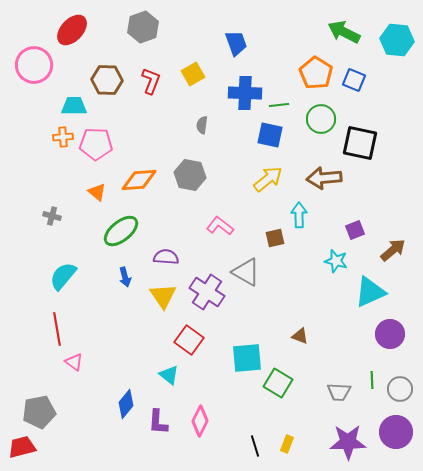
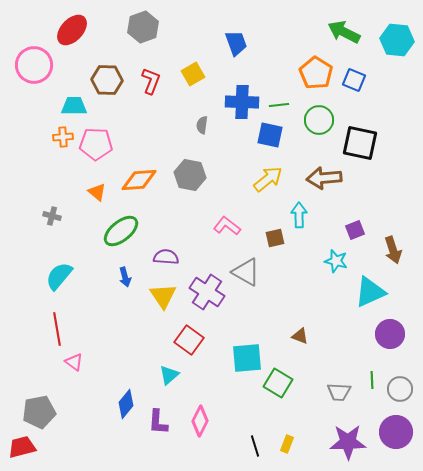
blue cross at (245, 93): moved 3 px left, 9 px down
green circle at (321, 119): moved 2 px left, 1 px down
pink L-shape at (220, 226): moved 7 px right
brown arrow at (393, 250): rotated 112 degrees clockwise
cyan semicircle at (63, 276): moved 4 px left
cyan triangle at (169, 375): rotated 40 degrees clockwise
